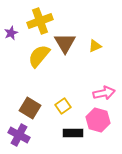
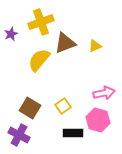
yellow cross: moved 1 px right, 1 px down
purple star: moved 1 px down
brown triangle: rotated 40 degrees clockwise
yellow semicircle: moved 4 px down
